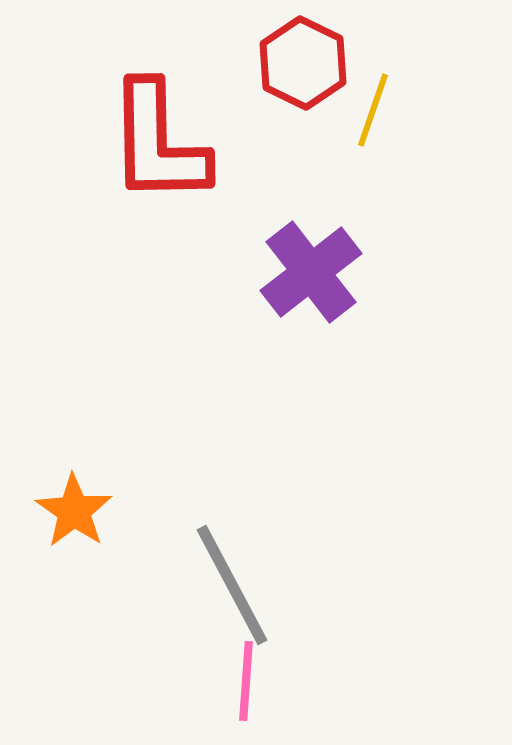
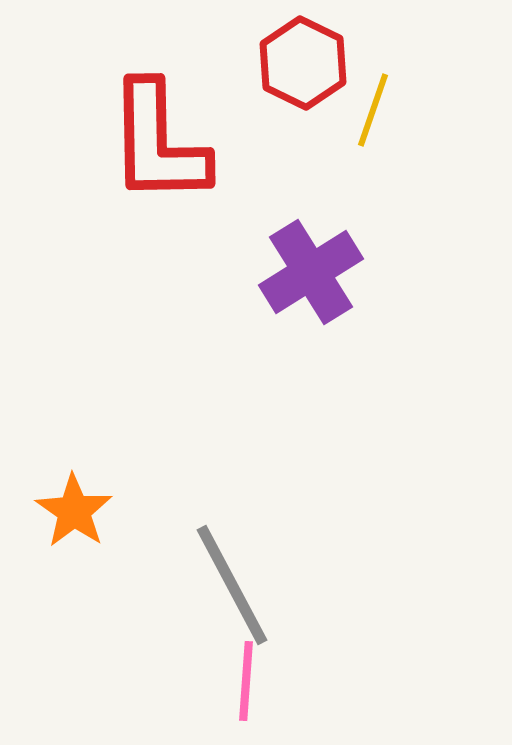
purple cross: rotated 6 degrees clockwise
